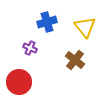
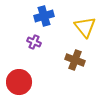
blue cross: moved 3 px left, 6 px up
purple cross: moved 4 px right, 6 px up
brown cross: rotated 18 degrees counterclockwise
